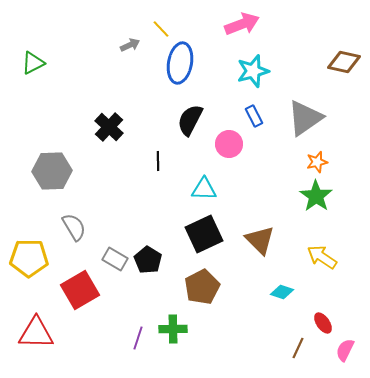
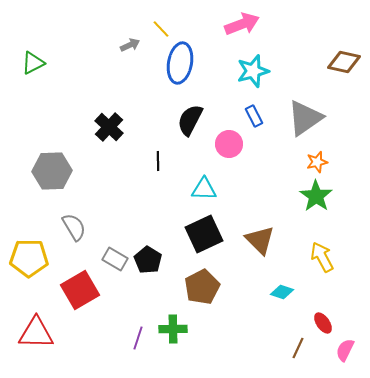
yellow arrow: rotated 28 degrees clockwise
